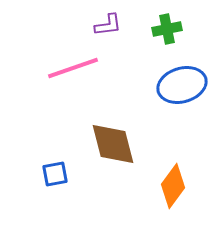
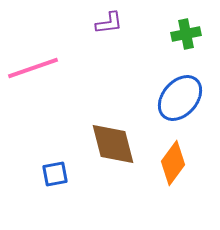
purple L-shape: moved 1 px right, 2 px up
green cross: moved 19 px right, 5 px down
pink line: moved 40 px left
blue ellipse: moved 2 px left, 13 px down; rotated 33 degrees counterclockwise
orange diamond: moved 23 px up
